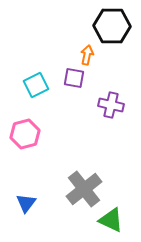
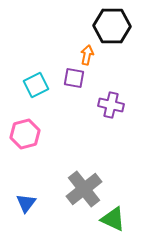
green triangle: moved 2 px right, 1 px up
